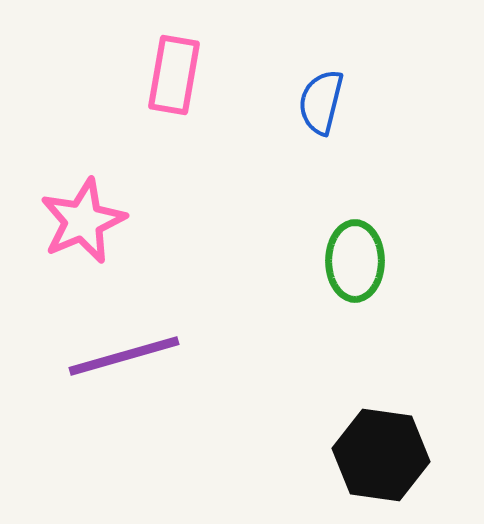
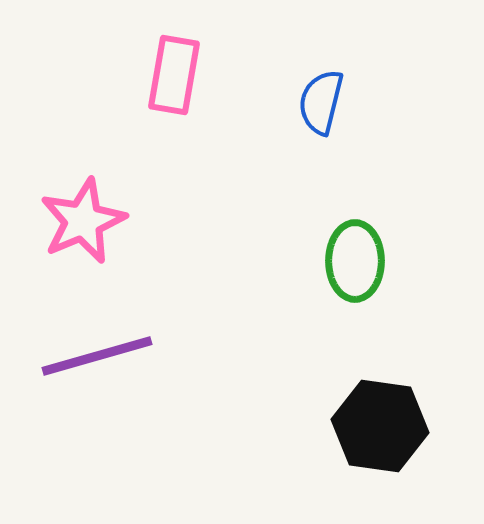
purple line: moved 27 px left
black hexagon: moved 1 px left, 29 px up
